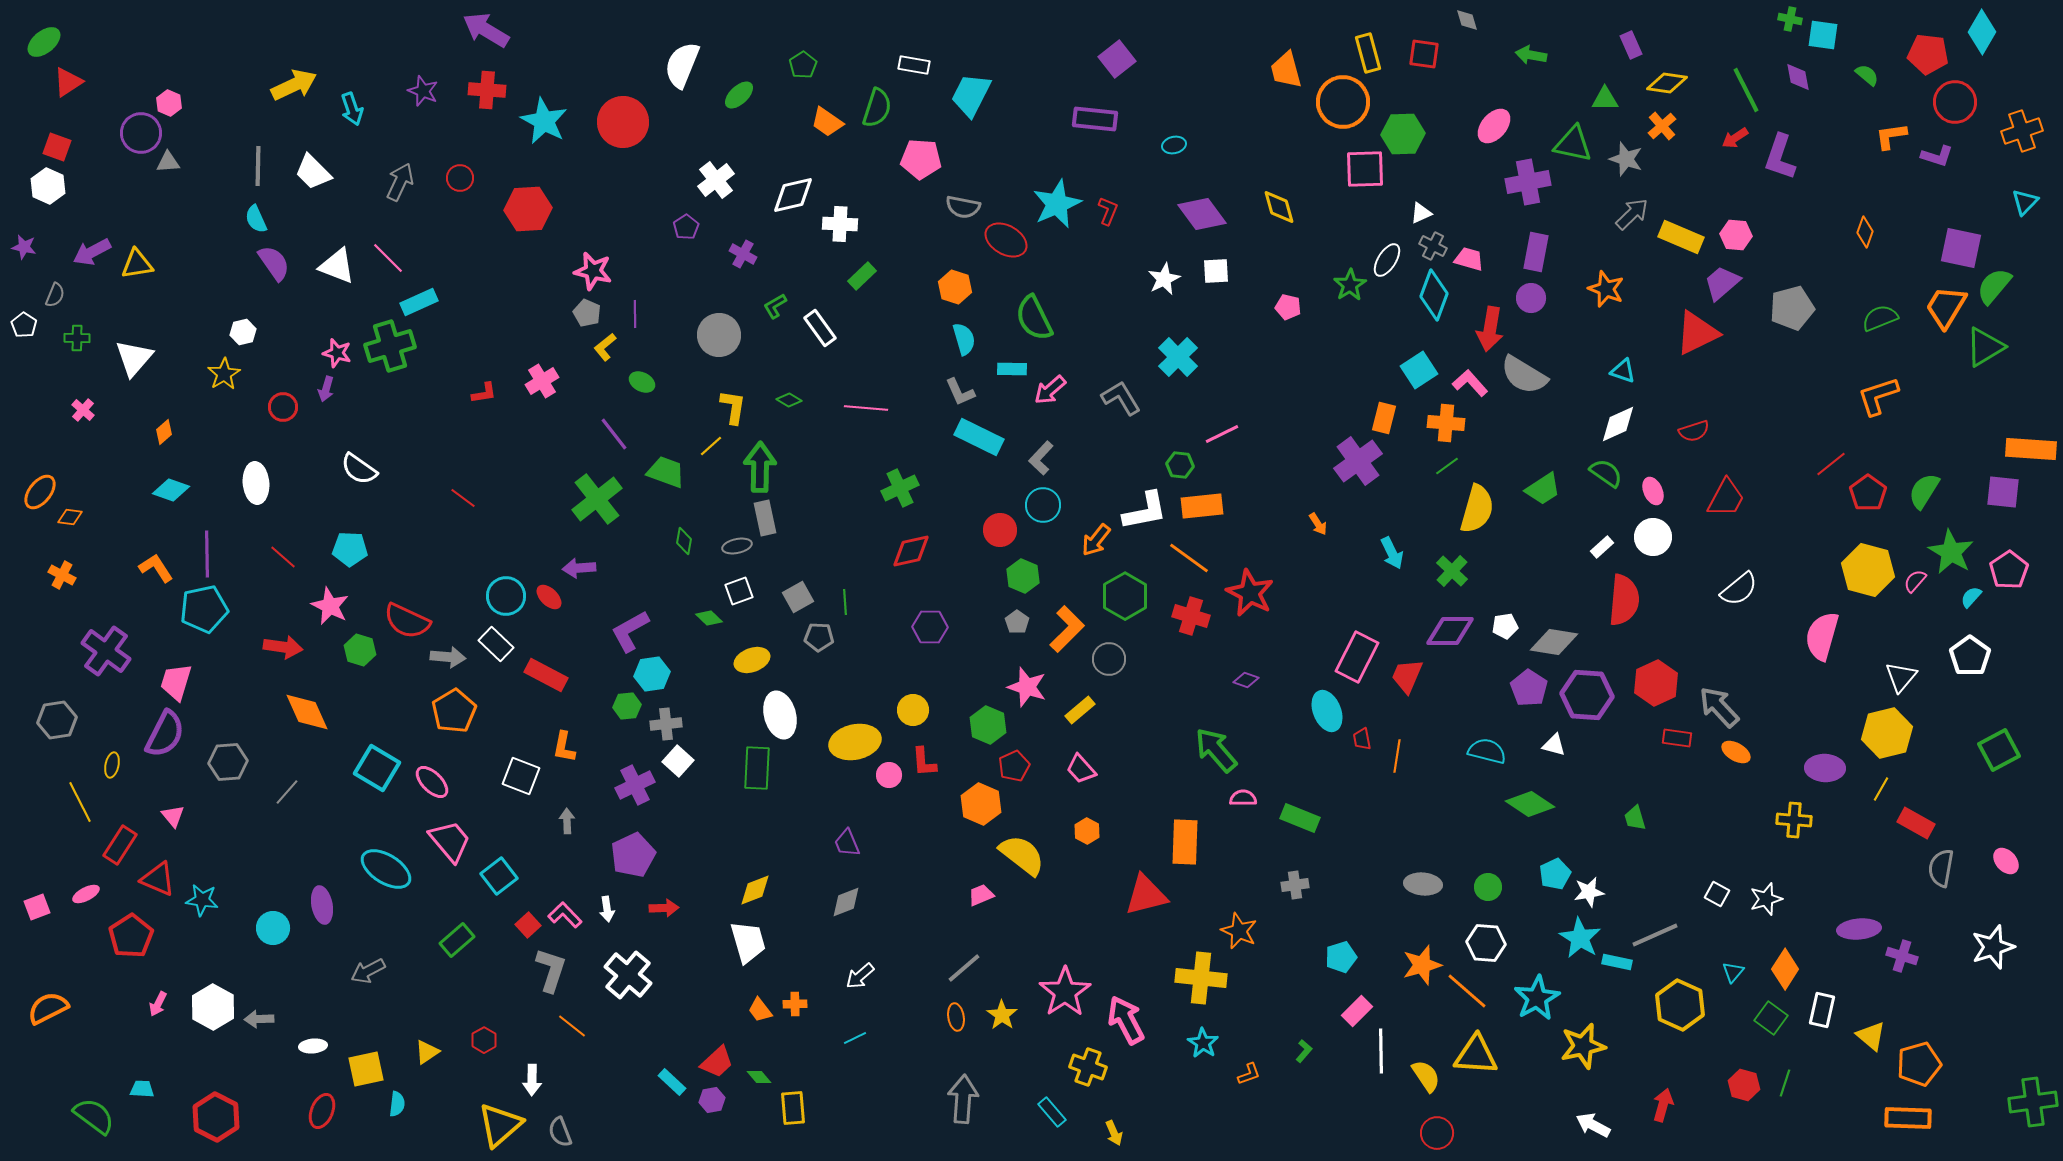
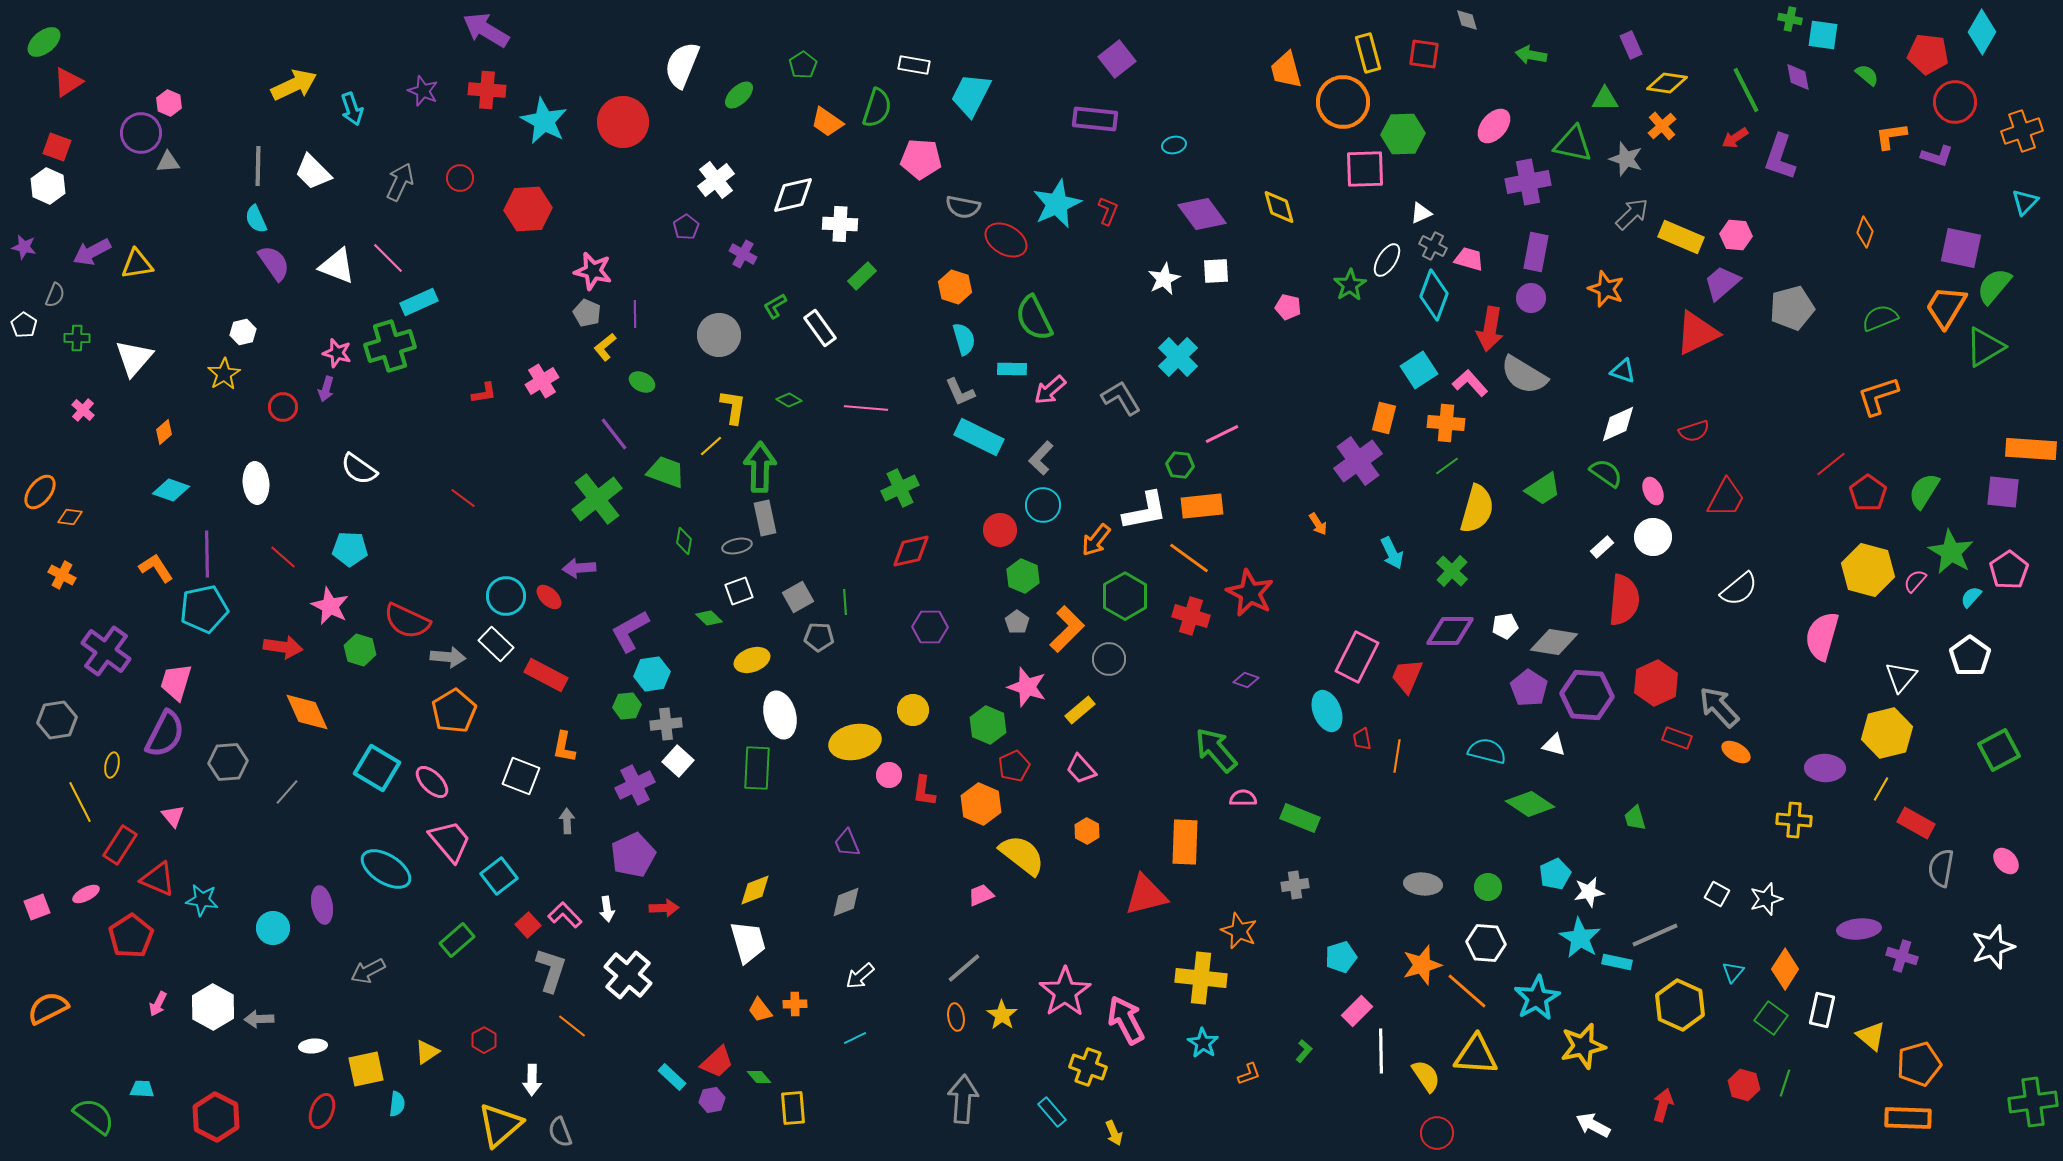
red rectangle at (1677, 738): rotated 12 degrees clockwise
red L-shape at (924, 762): moved 29 px down; rotated 12 degrees clockwise
cyan rectangle at (672, 1082): moved 5 px up
